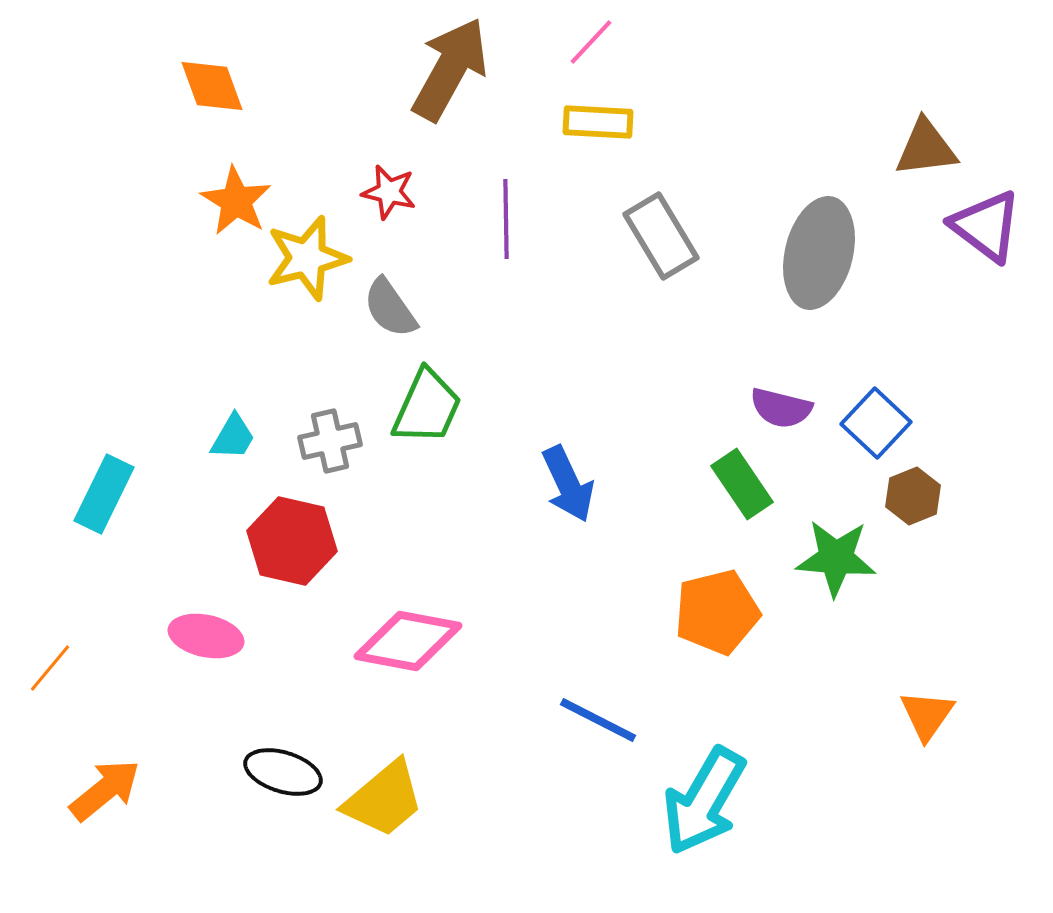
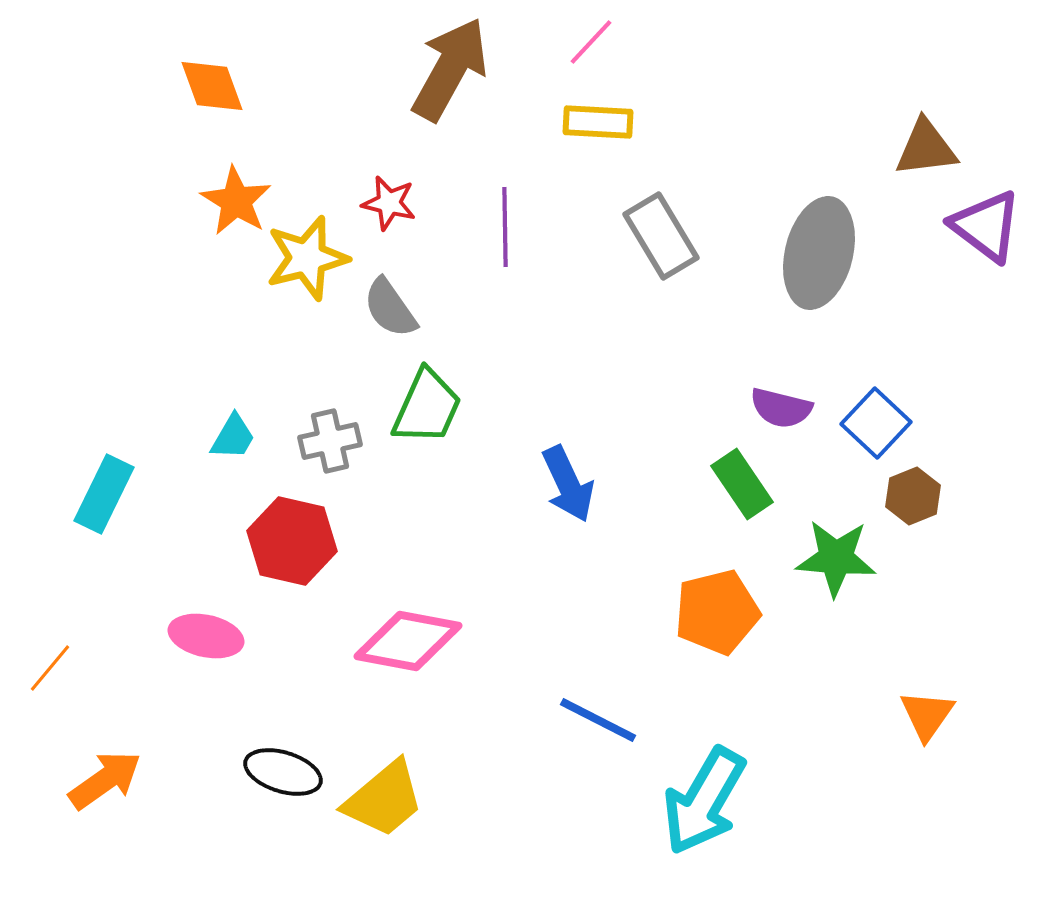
red star: moved 11 px down
purple line: moved 1 px left, 8 px down
orange arrow: moved 10 px up; rotated 4 degrees clockwise
